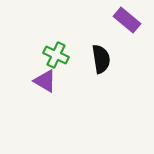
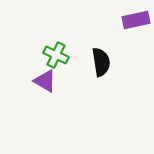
purple rectangle: moved 9 px right; rotated 52 degrees counterclockwise
black semicircle: moved 3 px down
